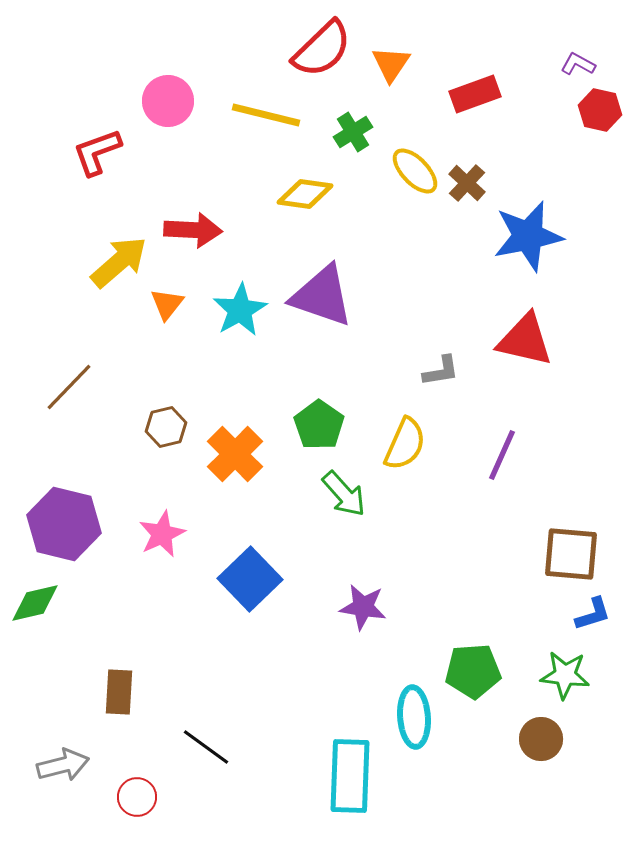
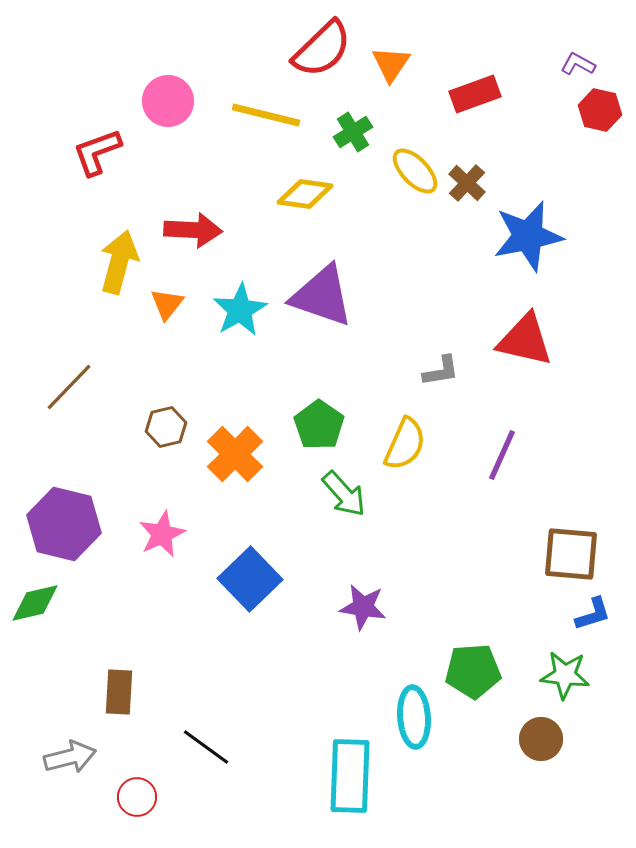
yellow arrow at (119, 262): rotated 34 degrees counterclockwise
gray arrow at (63, 765): moved 7 px right, 8 px up
